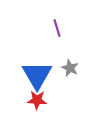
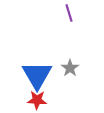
purple line: moved 12 px right, 15 px up
gray star: rotated 12 degrees clockwise
